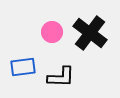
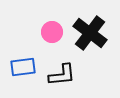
black L-shape: moved 1 px right, 2 px up; rotated 8 degrees counterclockwise
